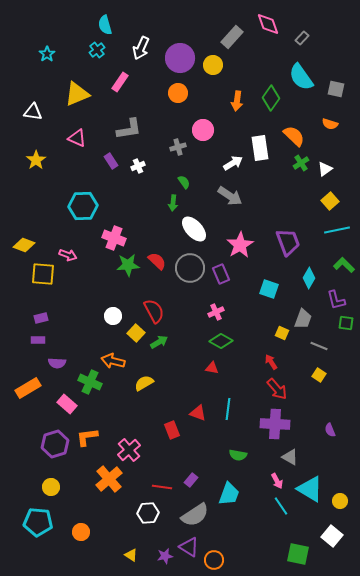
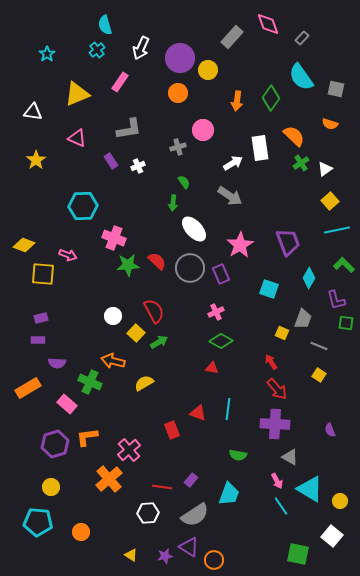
yellow circle at (213, 65): moved 5 px left, 5 px down
